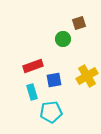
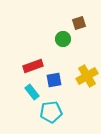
cyan rectangle: rotated 21 degrees counterclockwise
